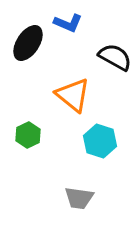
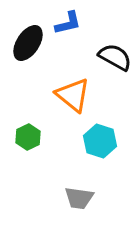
blue L-shape: rotated 36 degrees counterclockwise
green hexagon: moved 2 px down
